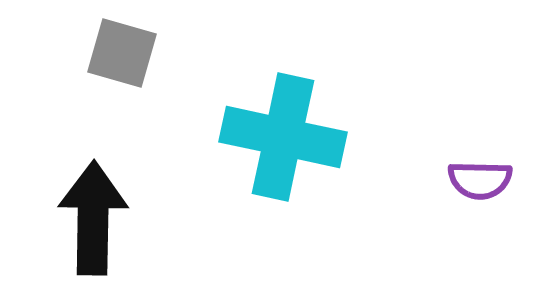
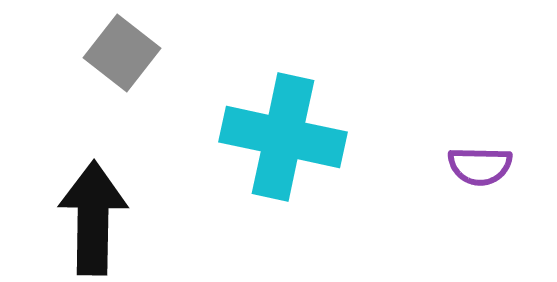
gray square: rotated 22 degrees clockwise
purple semicircle: moved 14 px up
